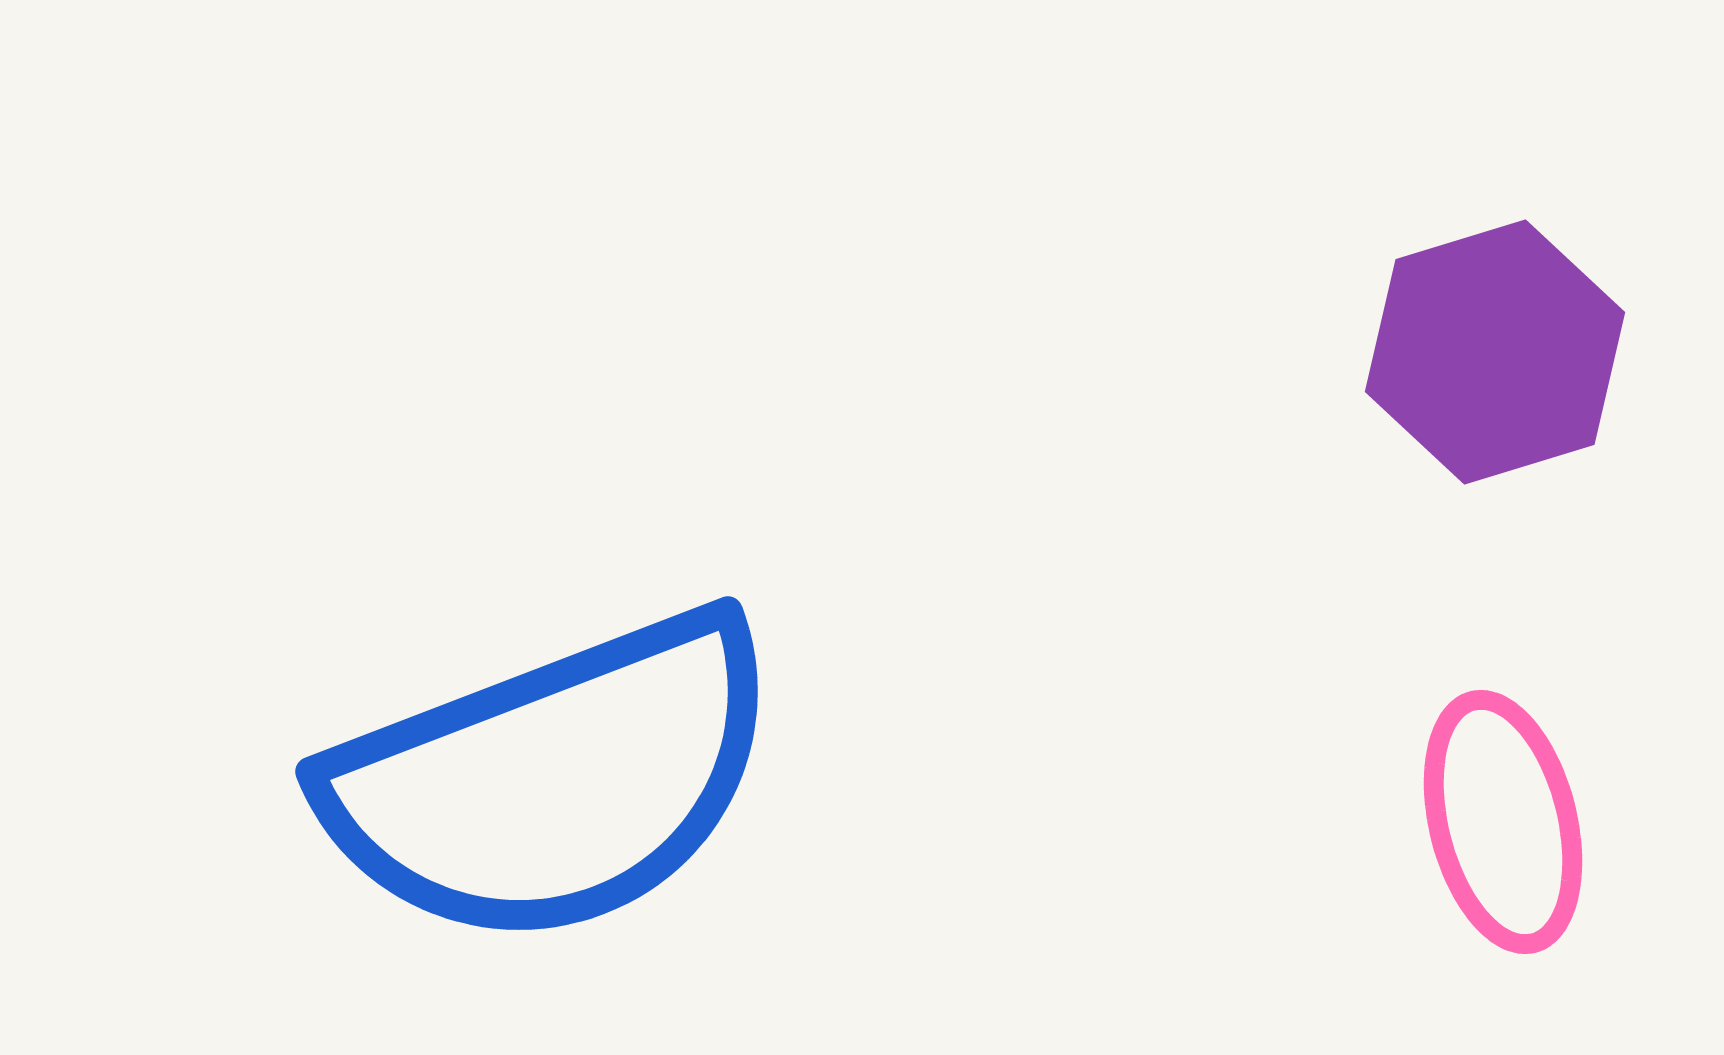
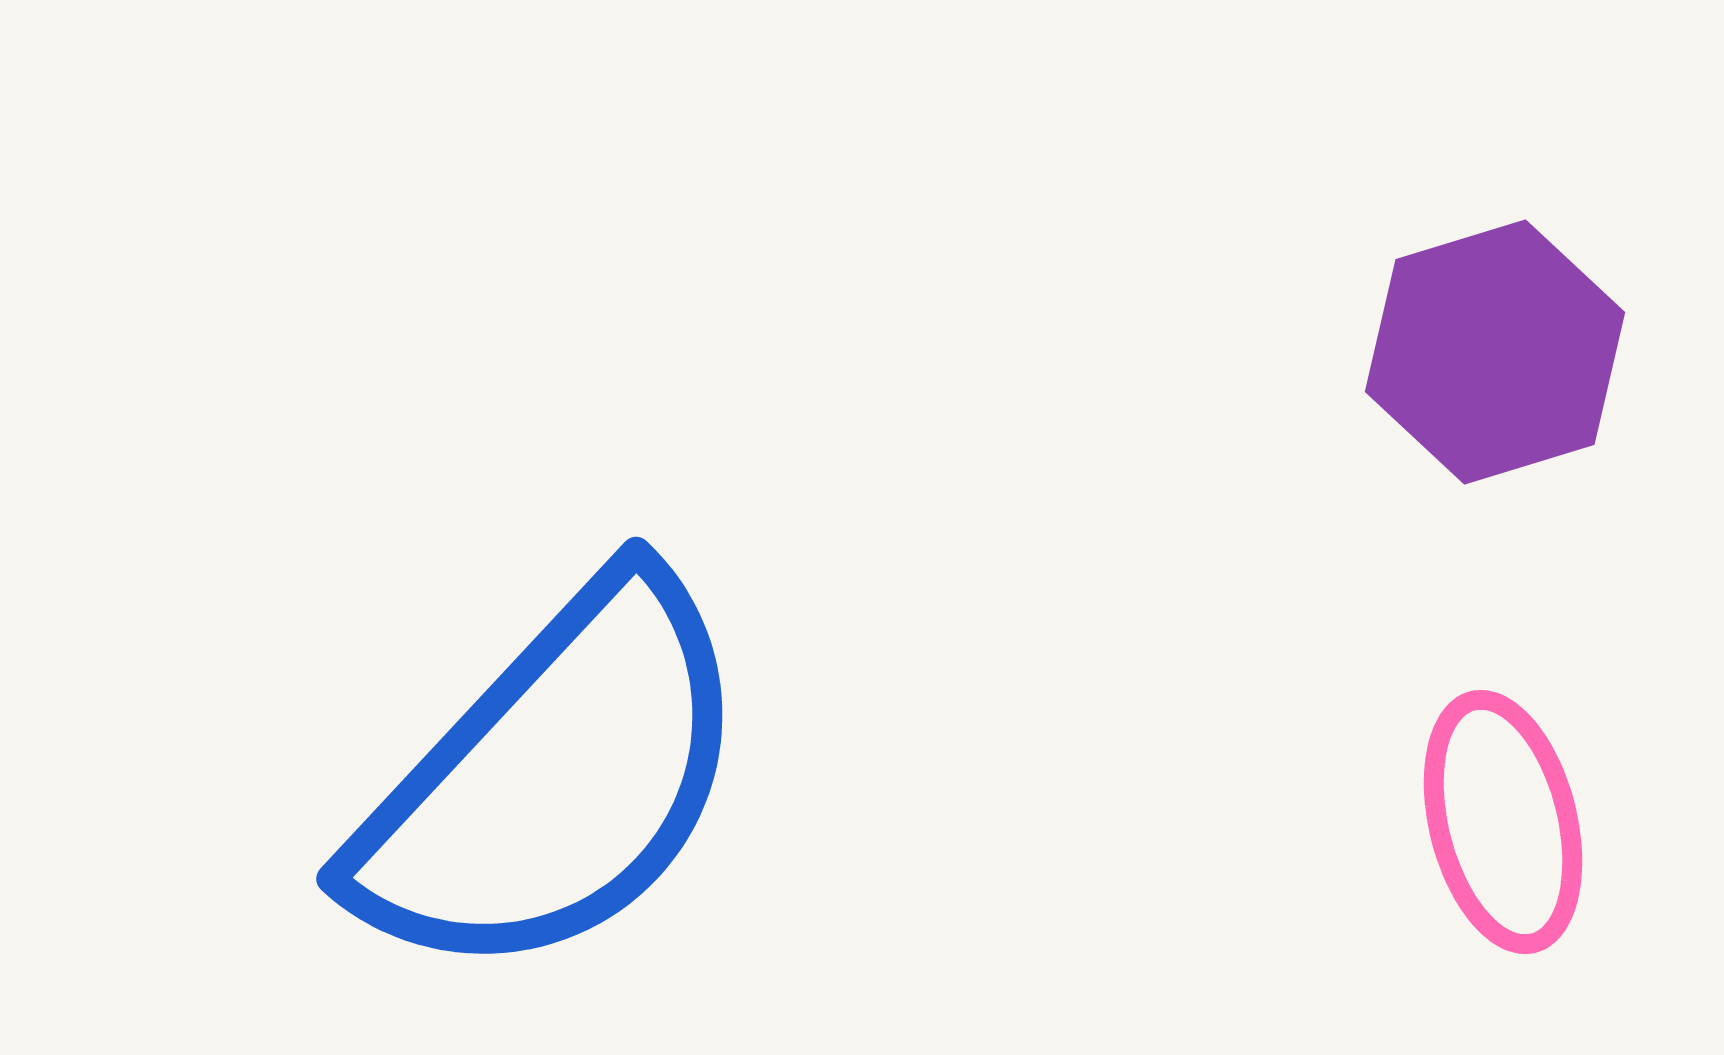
blue semicircle: rotated 26 degrees counterclockwise
